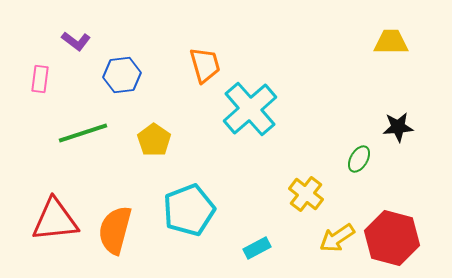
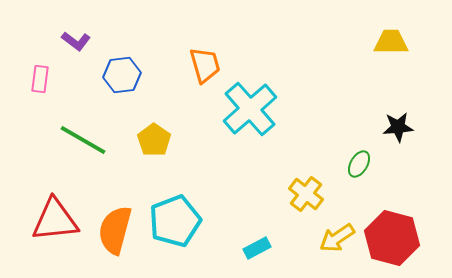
green line: moved 7 px down; rotated 48 degrees clockwise
green ellipse: moved 5 px down
cyan pentagon: moved 14 px left, 11 px down
